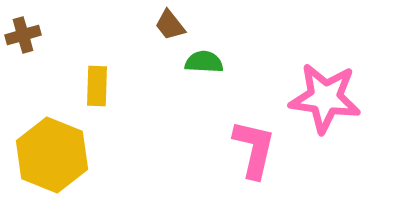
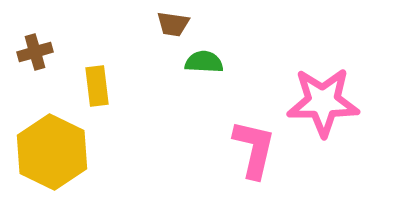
brown trapezoid: moved 3 px right, 1 px up; rotated 44 degrees counterclockwise
brown cross: moved 12 px right, 17 px down
yellow rectangle: rotated 9 degrees counterclockwise
pink star: moved 2 px left, 4 px down; rotated 8 degrees counterclockwise
yellow hexagon: moved 3 px up; rotated 4 degrees clockwise
